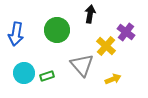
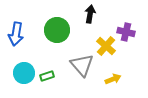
purple cross: rotated 24 degrees counterclockwise
